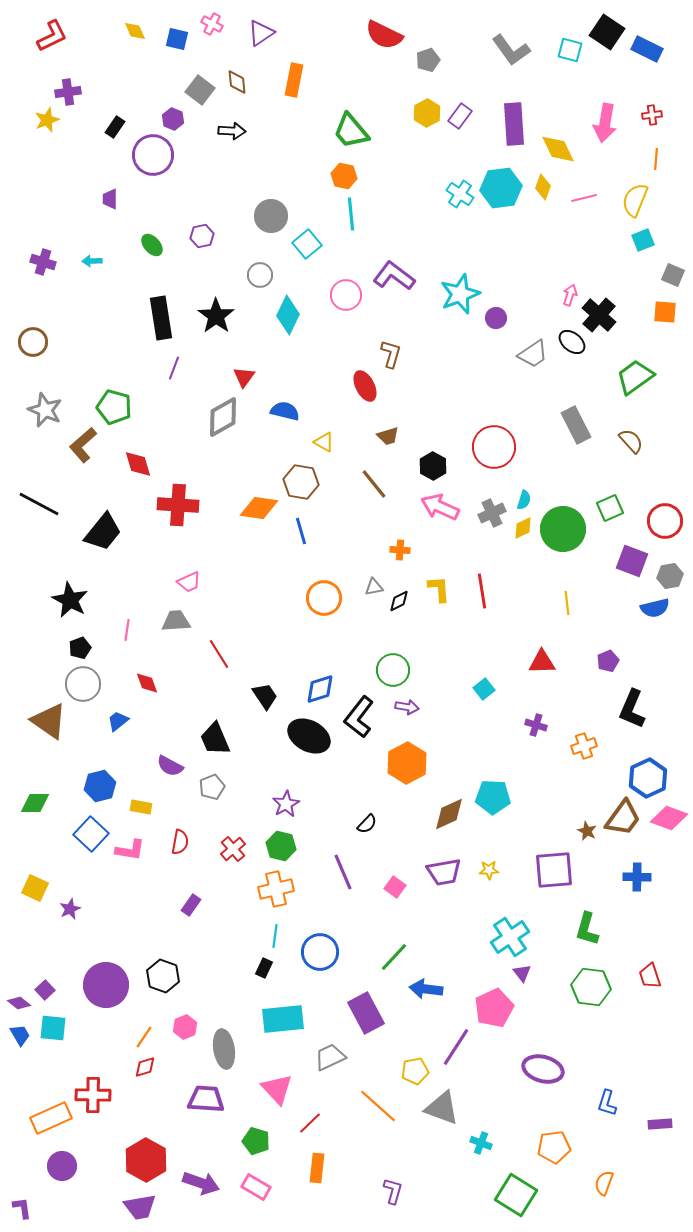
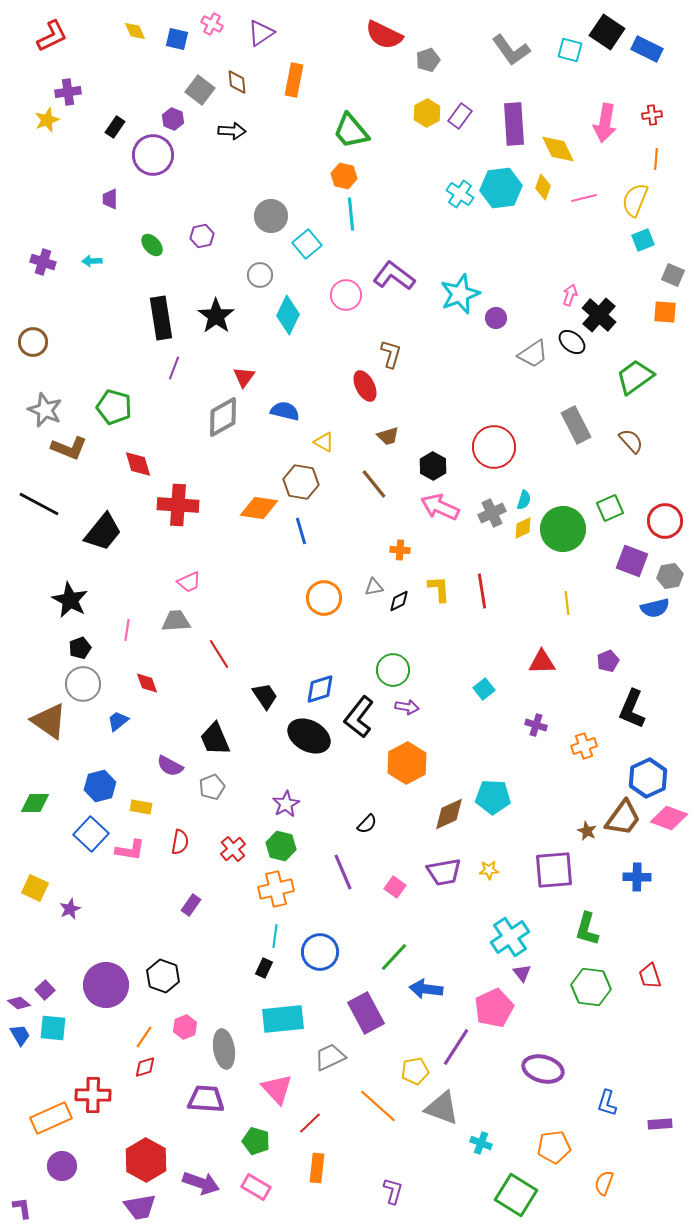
brown L-shape at (83, 445): moved 14 px left, 3 px down; rotated 117 degrees counterclockwise
